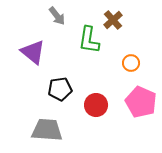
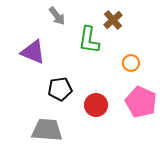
purple triangle: rotated 16 degrees counterclockwise
